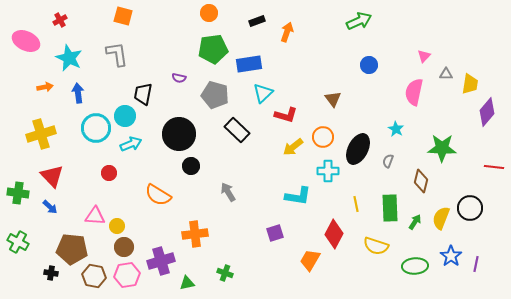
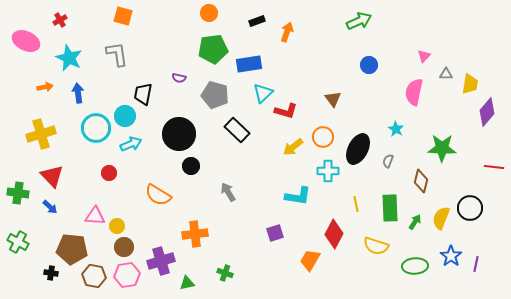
red L-shape at (286, 115): moved 4 px up
